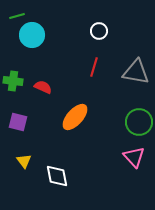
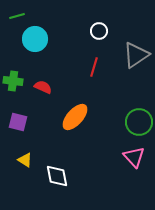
cyan circle: moved 3 px right, 4 px down
gray triangle: moved 17 px up; rotated 44 degrees counterclockwise
yellow triangle: moved 1 px right, 1 px up; rotated 21 degrees counterclockwise
